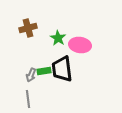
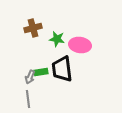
brown cross: moved 5 px right
green star: moved 1 px left, 1 px down; rotated 21 degrees counterclockwise
green rectangle: moved 3 px left, 1 px down
gray arrow: moved 1 px left, 2 px down
